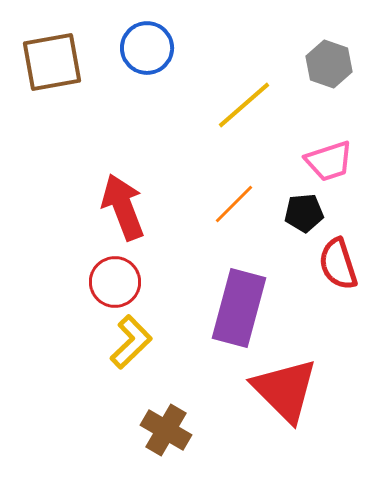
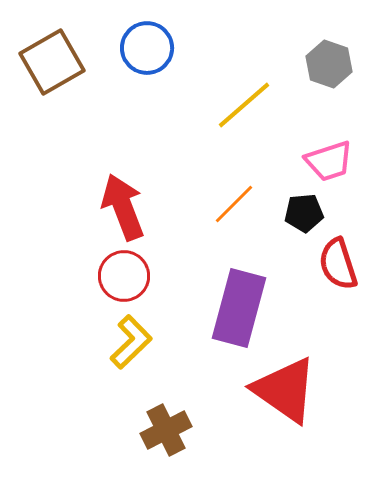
brown square: rotated 20 degrees counterclockwise
red circle: moved 9 px right, 6 px up
red triangle: rotated 10 degrees counterclockwise
brown cross: rotated 33 degrees clockwise
